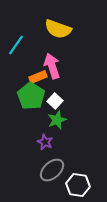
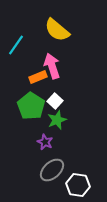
yellow semicircle: moved 1 px left, 1 px down; rotated 20 degrees clockwise
green pentagon: moved 10 px down
